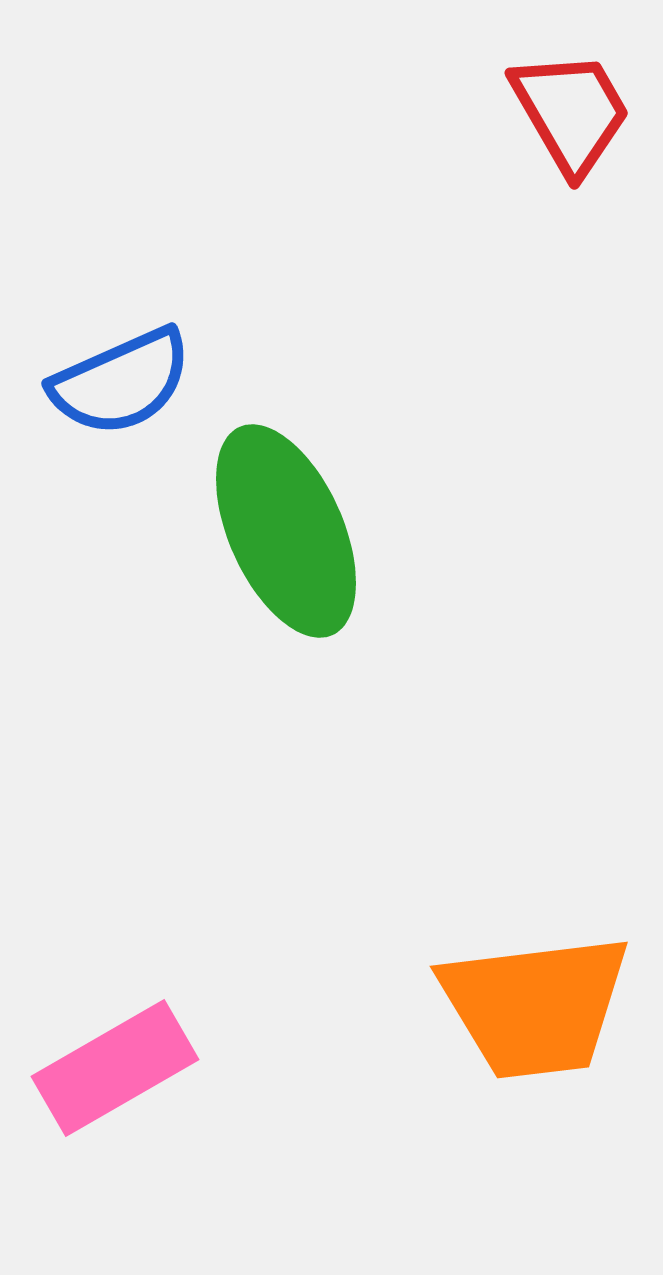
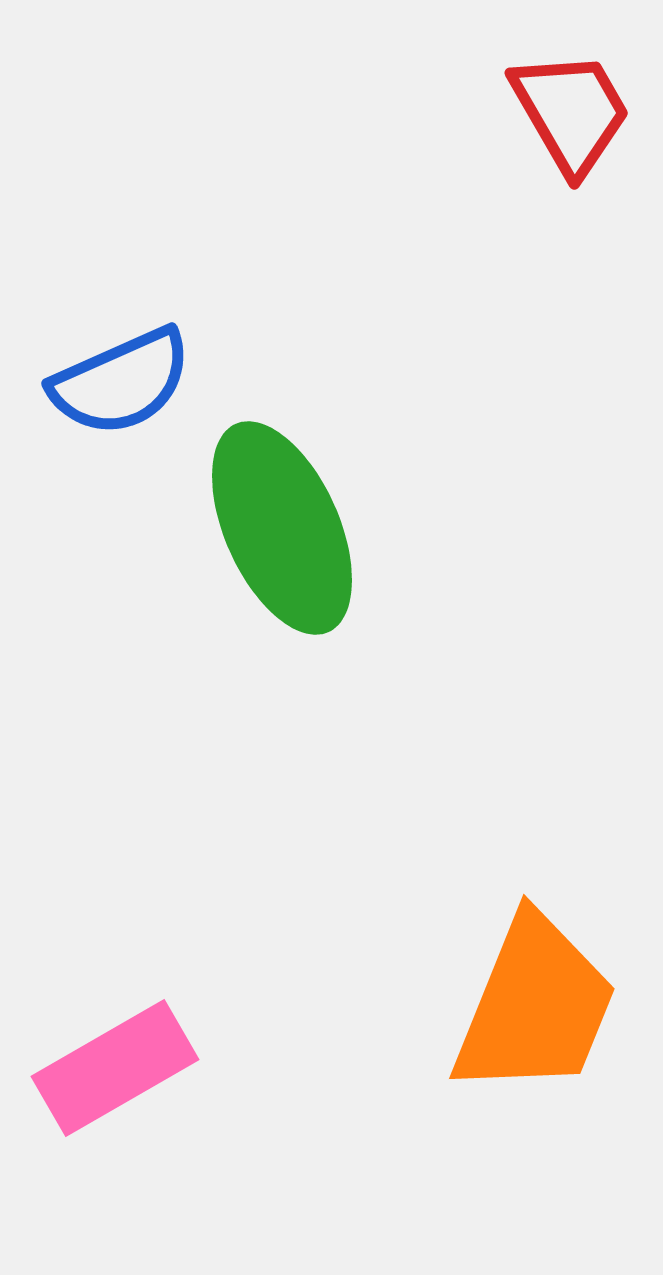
green ellipse: moved 4 px left, 3 px up
orange trapezoid: rotated 61 degrees counterclockwise
